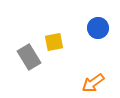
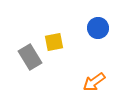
gray rectangle: moved 1 px right
orange arrow: moved 1 px right, 1 px up
